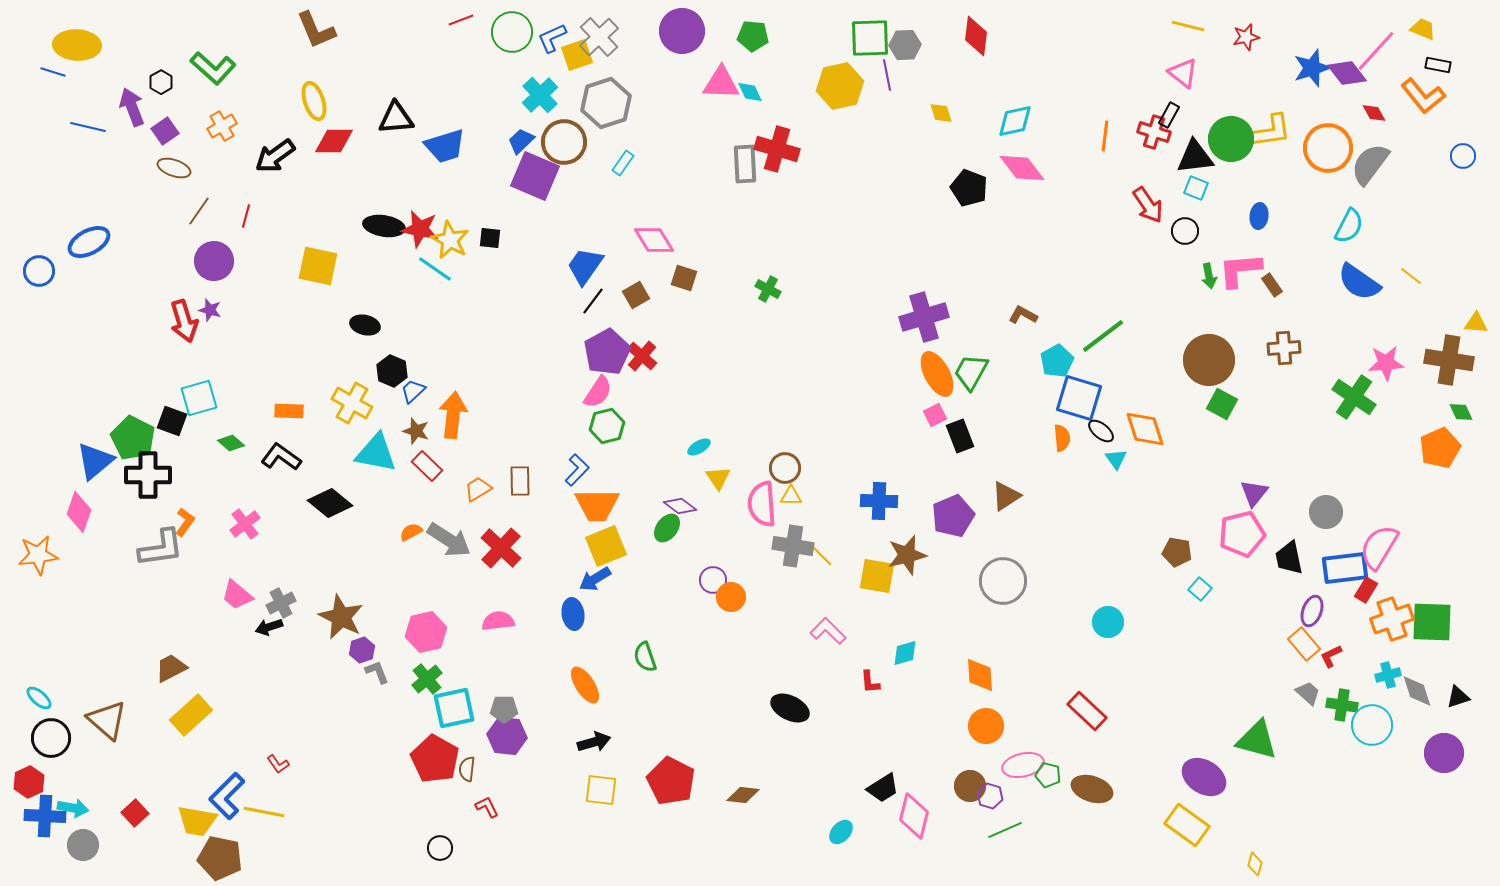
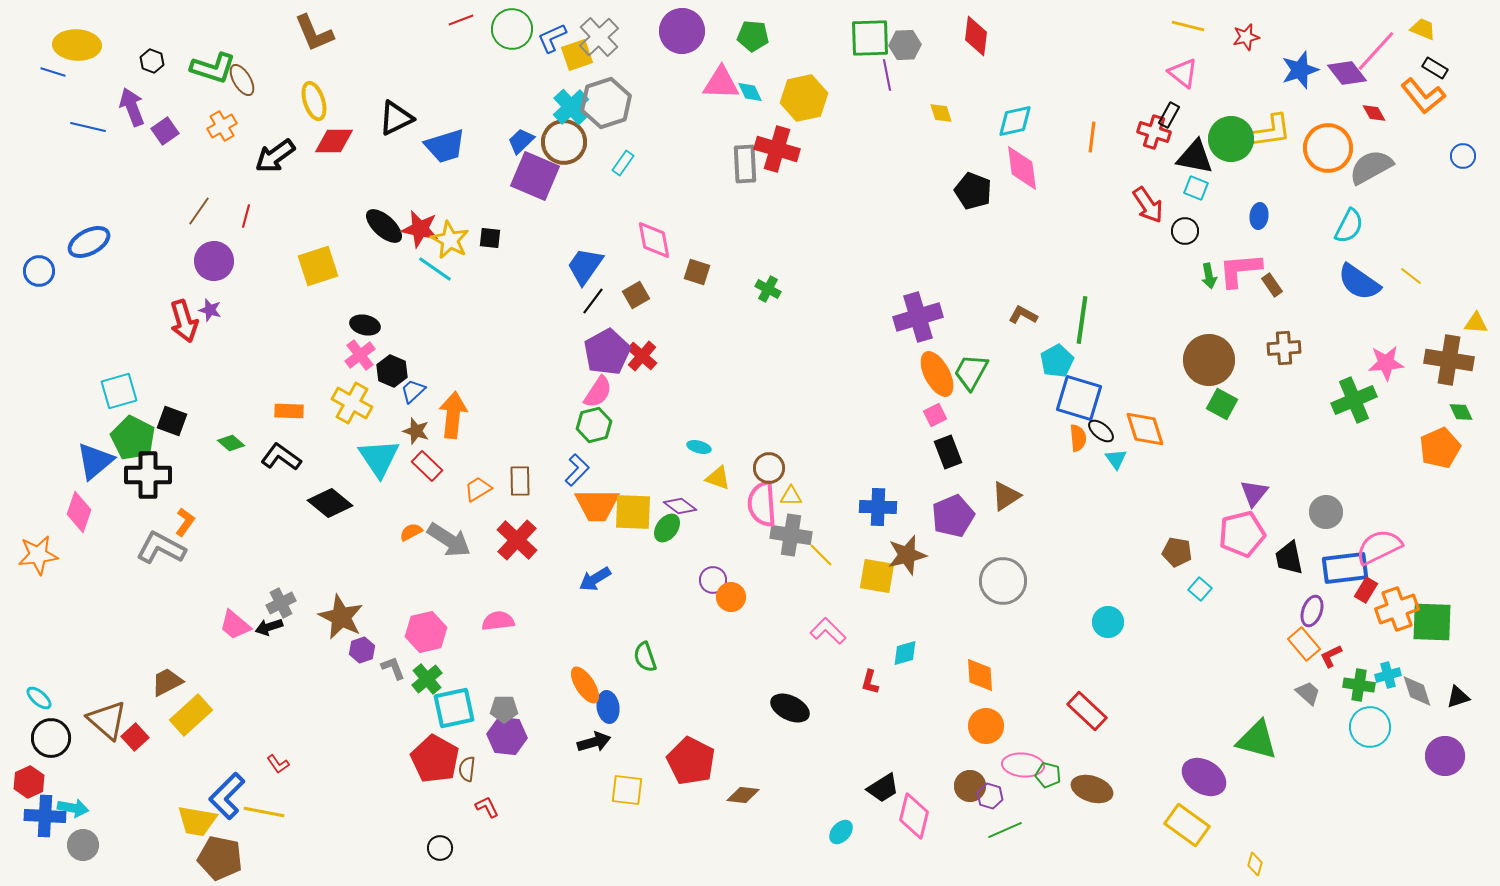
brown L-shape at (316, 30): moved 2 px left, 3 px down
green circle at (512, 32): moved 3 px up
black rectangle at (1438, 65): moved 3 px left, 3 px down; rotated 20 degrees clockwise
green L-shape at (213, 68): rotated 24 degrees counterclockwise
blue star at (1312, 68): moved 12 px left, 2 px down
black hexagon at (161, 82): moved 9 px left, 21 px up; rotated 10 degrees counterclockwise
yellow hexagon at (840, 86): moved 36 px left, 12 px down
cyan cross at (540, 95): moved 31 px right, 12 px down
black triangle at (396, 118): rotated 21 degrees counterclockwise
orange line at (1105, 136): moved 13 px left, 1 px down
black triangle at (1195, 157): rotated 18 degrees clockwise
gray semicircle at (1370, 164): moved 1 px right, 3 px down; rotated 24 degrees clockwise
brown ellipse at (174, 168): moved 68 px right, 88 px up; rotated 40 degrees clockwise
pink diamond at (1022, 168): rotated 30 degrees clockwise
black pentagon at (969, 188): moved 4 px right, 3 px down
black ellipse at (384, 226): rotated 33 degrees clockwise
pink diamond at (654, 240): rotated 21 degrees clockwise
yellow square at (318, 266): rotated 30 degrees counterclockwise
brown square at (684, 278): moved 13 px right, 6 px up
purple cross at (924, 317): moved 6 px left
green line at (1103, 336): moved 21 px left, 16 px up; rotated 45 degrees counterclockwise
green cross at (1354, 397): moved 3 px down; rotated 33 degrees clockwise
cyan square at (199, 398): moved 80 px left, 7 px up
green hexagon at (607, 426): moved 13 px left, 1 px up
black rectangle at (960, 436): moved 12 px left, 16 px down
orange semicircle at (1062, 438): moved 16 px right
cyan ellipse at (699, 447): rotated 45 degrees clockwise
cyan triangle at (376, 453): moved 3 px right, 5 px down; rotated 45 degrees clockwise
brown circle at (785, 468): moved 16 px left
yellow triangle at (718, 478): rotated 36 degrees counterclockwise
blue cross at (879, 501): moved 1 px left, 6 px down
pink cross at (245, 524): moved 115 px right, 169 px up
yellow square at (606, 546): moved 27 px right, 34 px up; rotated 24 degrees clockwise
gray cross at (793, 546): moved 2 px left, 11 px up
pink semicircle at (1379, 547): rotated 33 degrees clockwise
gray L-shape at (161, 548): rotated 144 degrees counterclockwise
red cross at (501, 548): moved 16 px right, 8 px up
pink trapezoid at (237, 595): moved 2 px left, 30 px down
blue ellipse at (573, 614): moved 35 px right, 93 px down
orange cross at (1392, 619): moved 5 px right, 10 px up
brown trapezoid at (171, 668): moved 4 px left, 14 px down
gray L-shape at (377, 672): moved 16 px right, 4 px up
red L-shape at (870, 682): rotated 20 degrees clockwise
green cross at (1342, 705): moved 17 px right, 20 px up
cyan circle at (1372, 725): moved 2 px left, 2 px down
purple circle at (1444, 753): moved 1 px right, 3 px down
pink ellipse at (1023, 765): rotated 18 degrees clockwise
red pentagon at (671, 781): moved 20 px right, 20 px up
yellow square at (601, 790): moved 26 px right
red square at (135, 813): moved 76 px up
